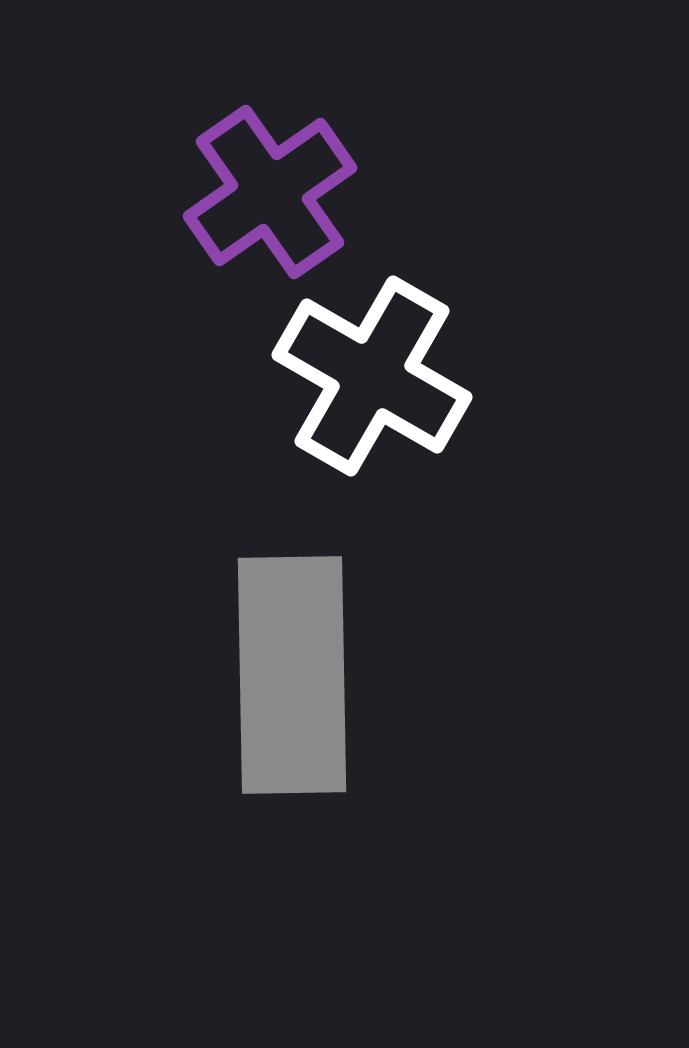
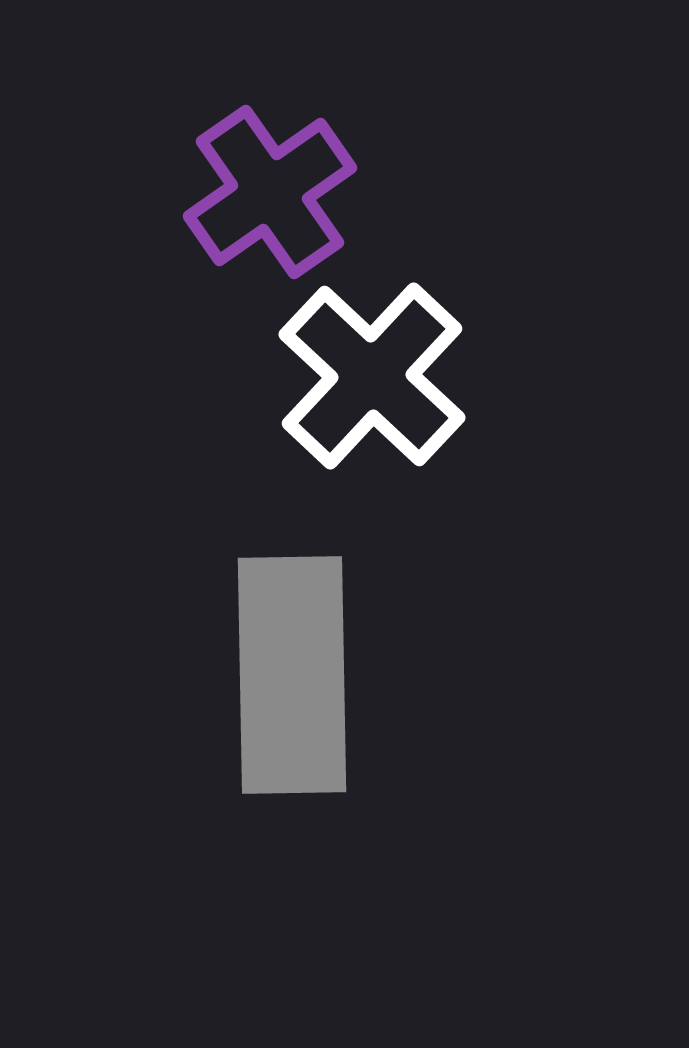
white cross: rotated 13 degrees clockwise
